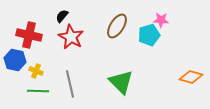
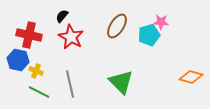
pink star: moved 2 px down
blue hexagon: moved 3 px right
green line: moved 1 px right, 1 px down; rotated 25 degrees clockwise
